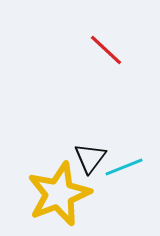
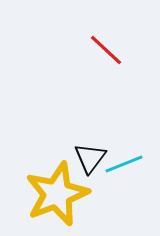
cyan line: moved 3 px up
yellow star: moved 2 px left
